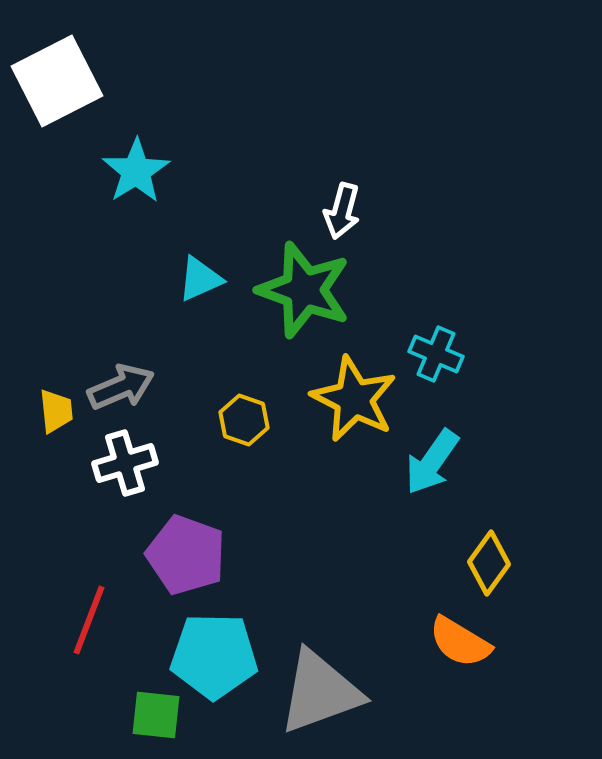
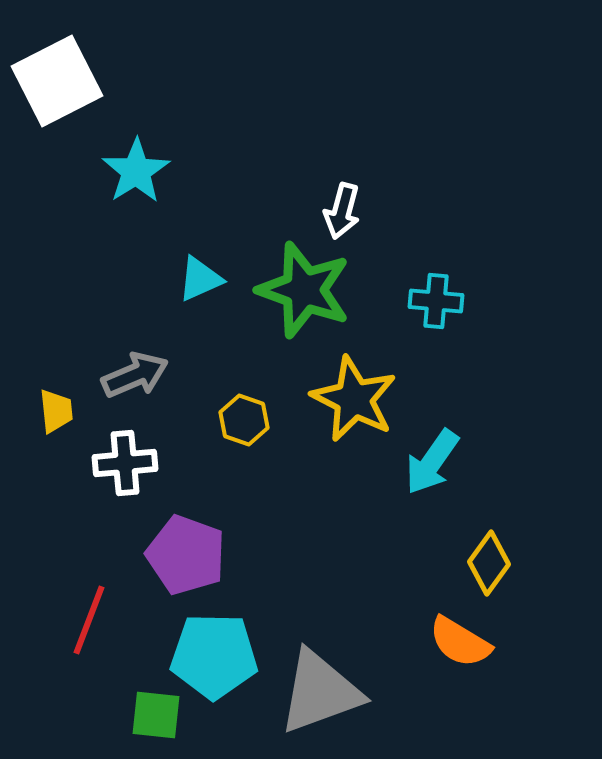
cyan cross: moved 53 px up; rotated 18 degrees counterclockwise
gray arrow: moved 14 px right, 12 px up
white cross: rotated 12 degrees clockwise
